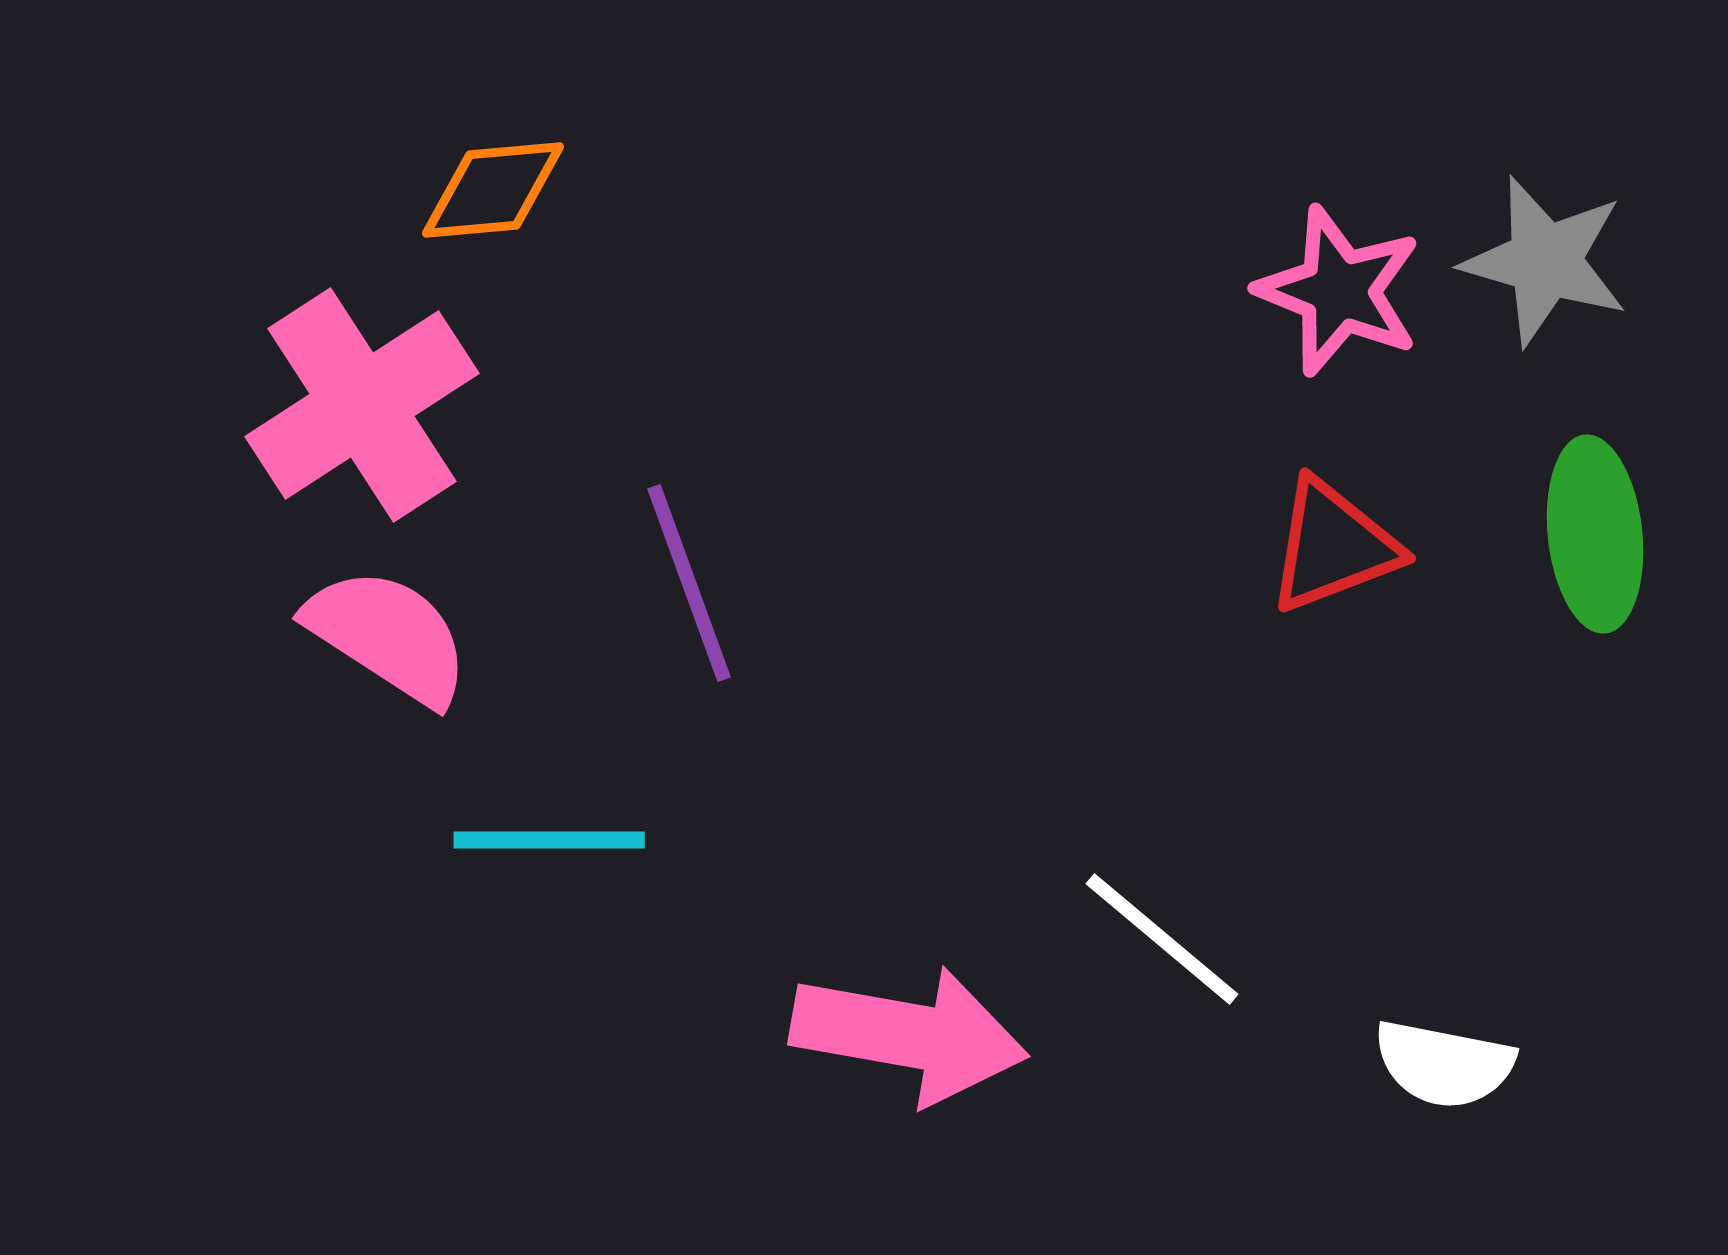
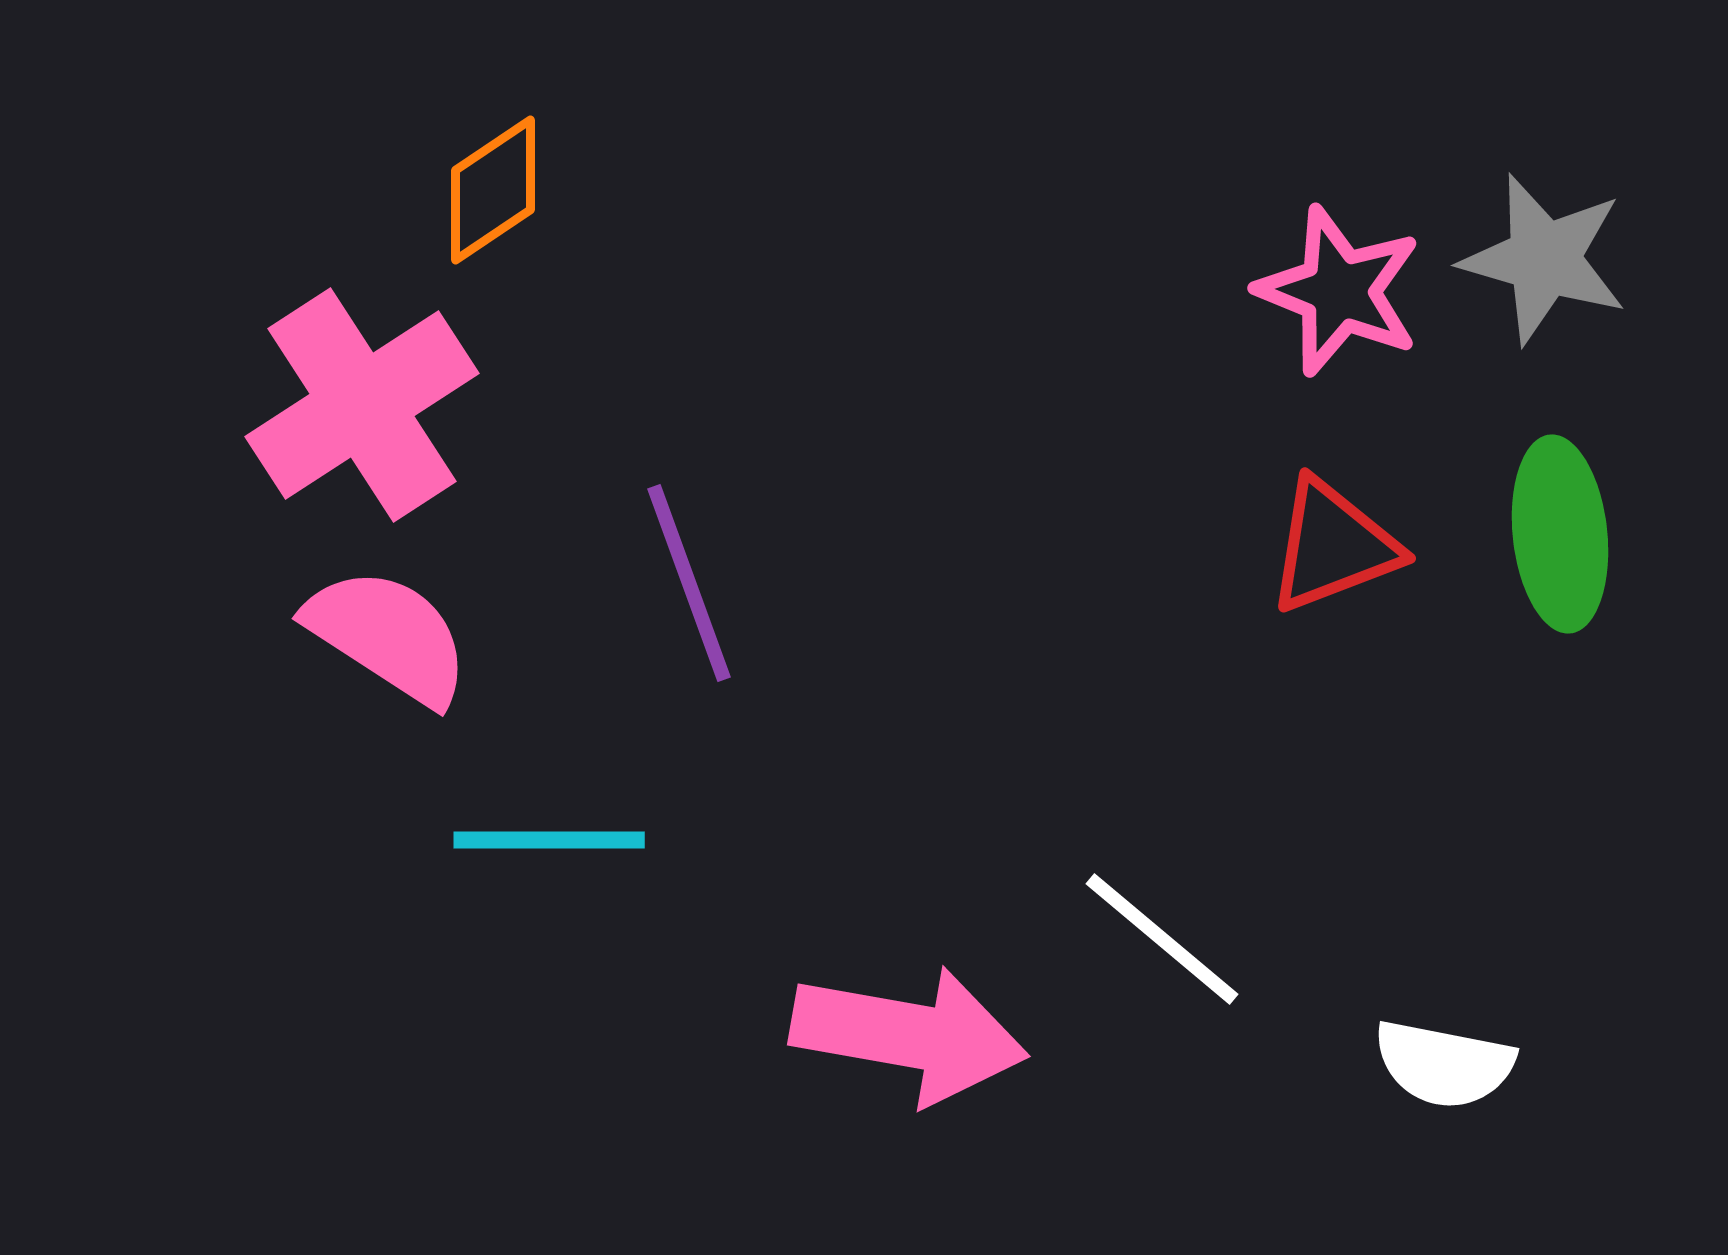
orange diamond: rotated 29 degrees counterclockwise
gray star: moved 1 px left, 2 px up
green ellipse: moved 35 px left
